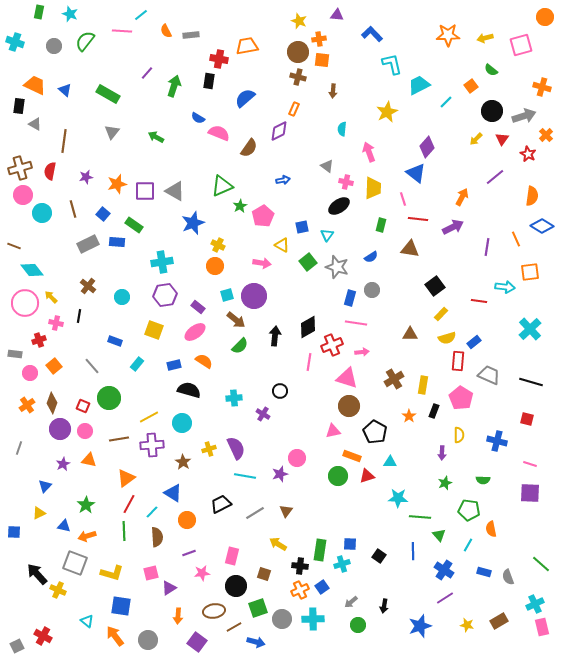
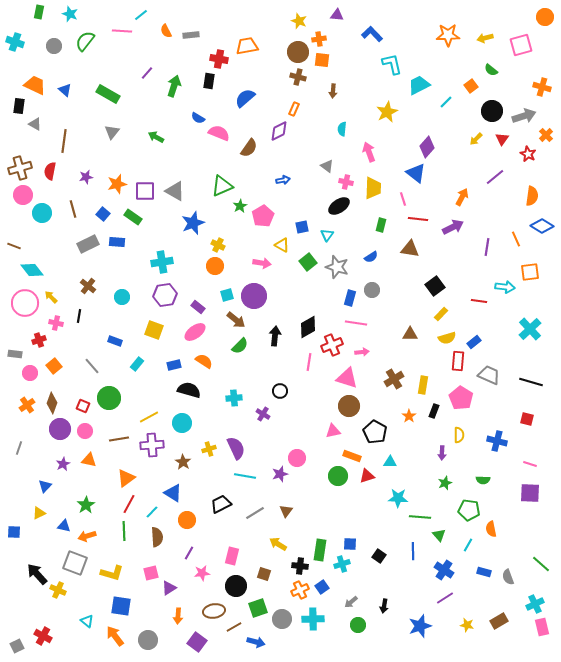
green rectangle at (134, 225): moved 1 px left, 8 px up
purple line at (189, 553): rotated 40 degrees counterclockwise
